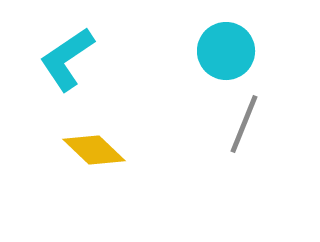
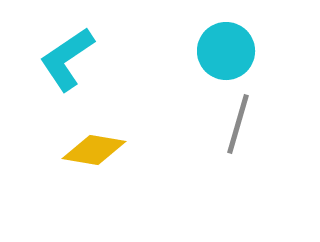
gray line: moved 6 px left; rotated 6 degrees counterclockwise
yellow diamond: rotated 34 degrees counterclockwise
